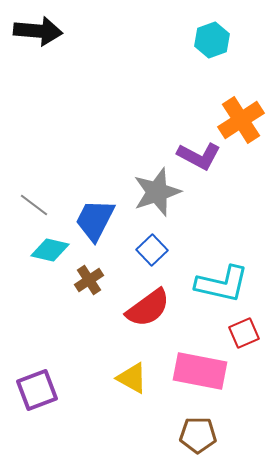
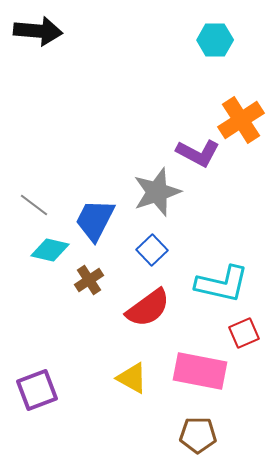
cyan hexagon: moved 3 px right; rotated 20 degrees clockwise
purple L-shape: moved 1 px left, 3 px up
